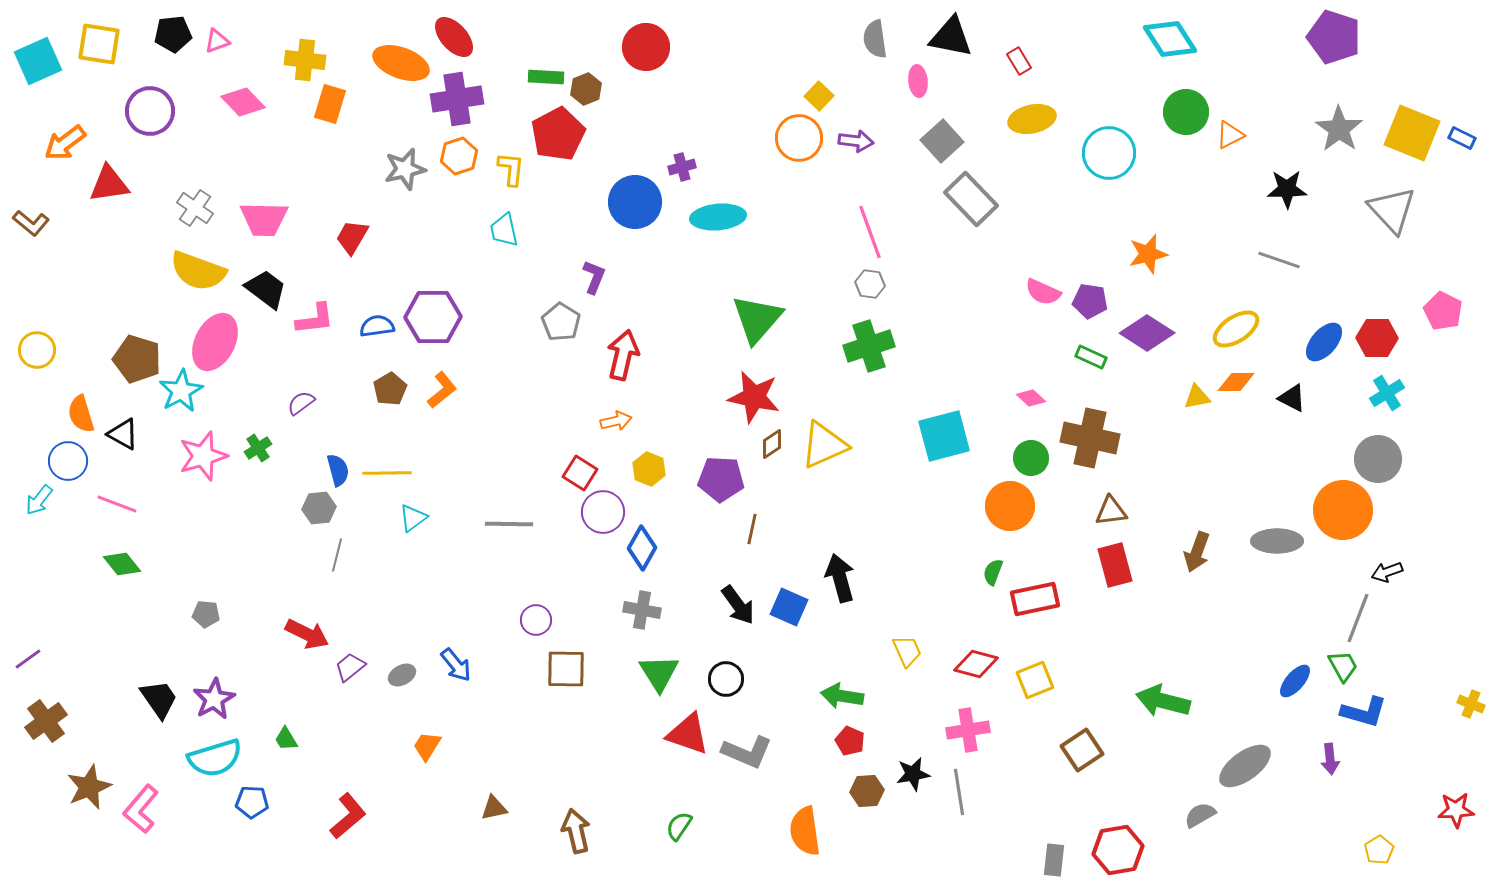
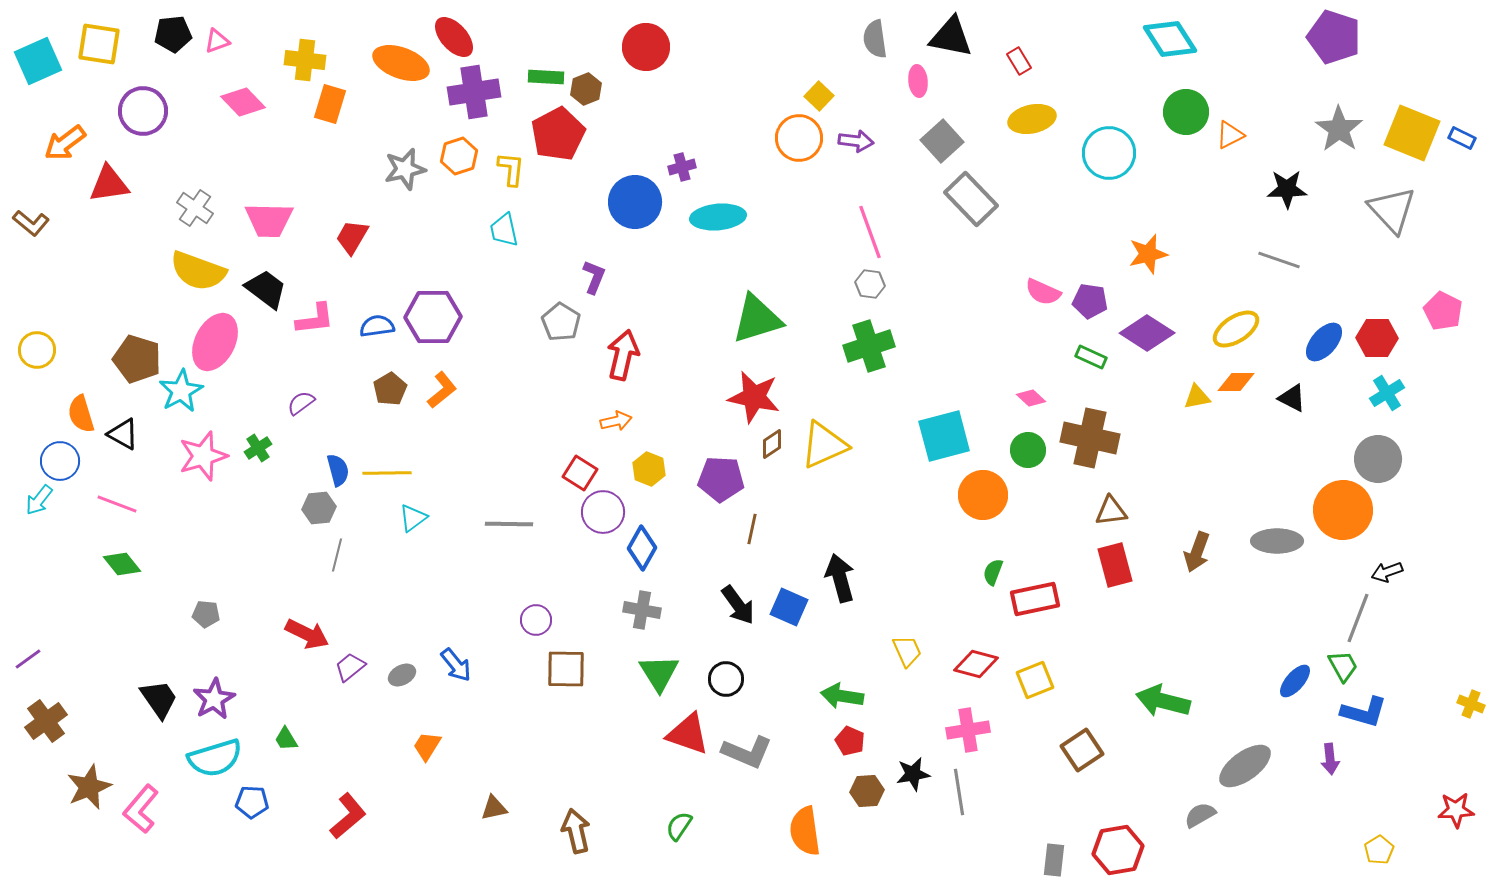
purple cross at (457, 99): moved 17 px right, 7 px up
purple circle at (150, 111): moved 7 px left
pink trapezoid at (264, 219): moved 5 px right, 1 px down
green triangle at (757, 319): rotated 32 degrees clockwise
green circle at (1031, 458): moved 3 px left, 8 px up
blue circle at (68, 461): moved 8 px left
orange circle at (1010, 506): moved 27 px left, 11 px up
